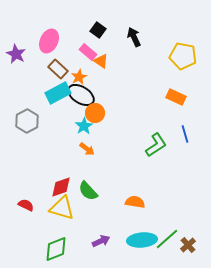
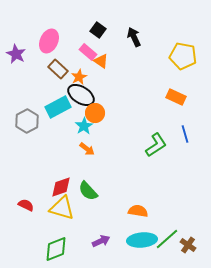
cyan rectangle: moved 14 px down
orange semicircle: moved 3 px right, 9 px down
brown cross: rotated 14 degrees counterclockwise
